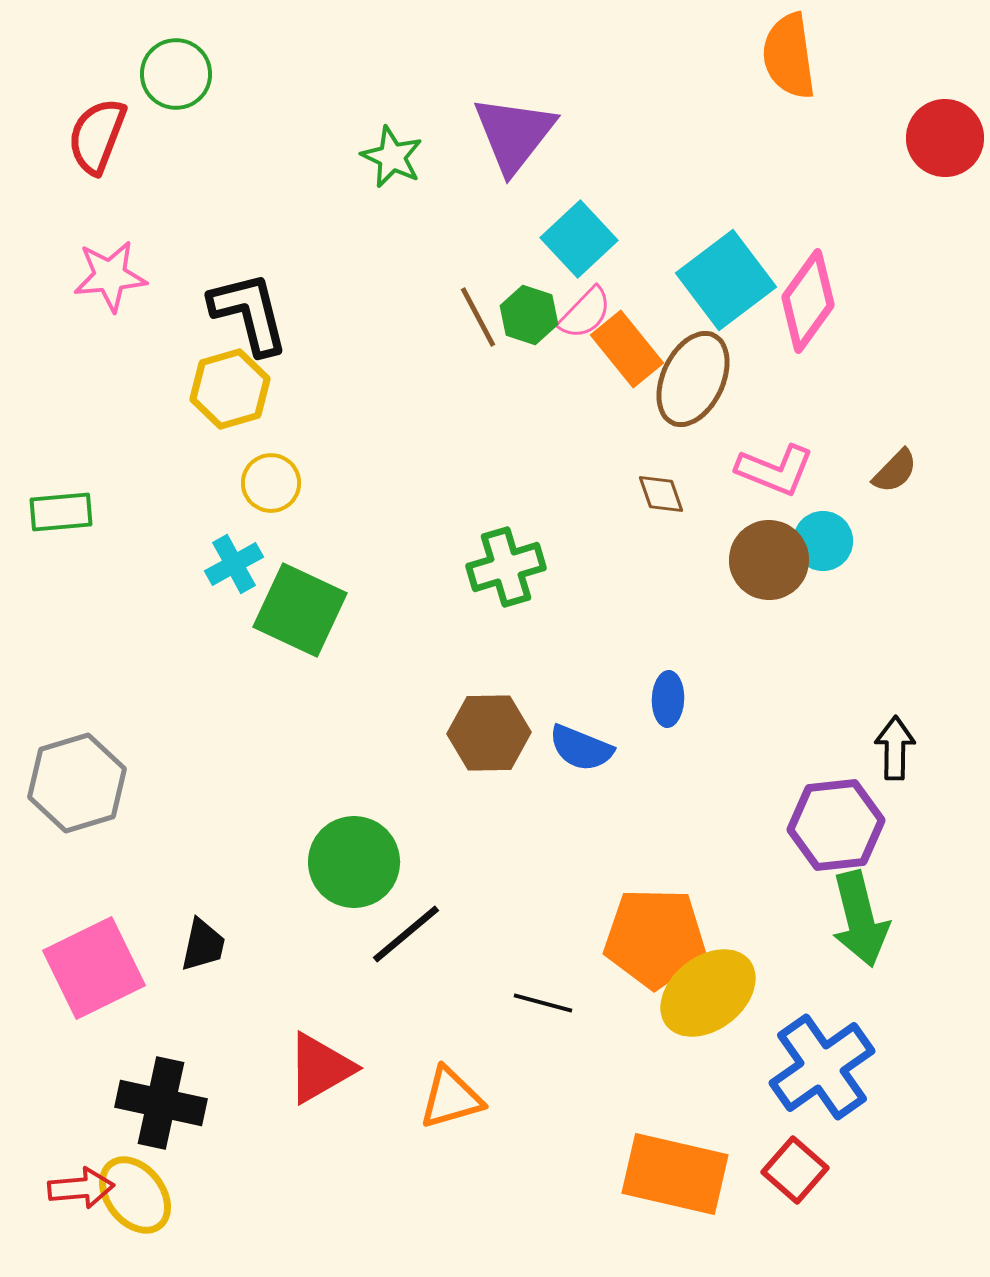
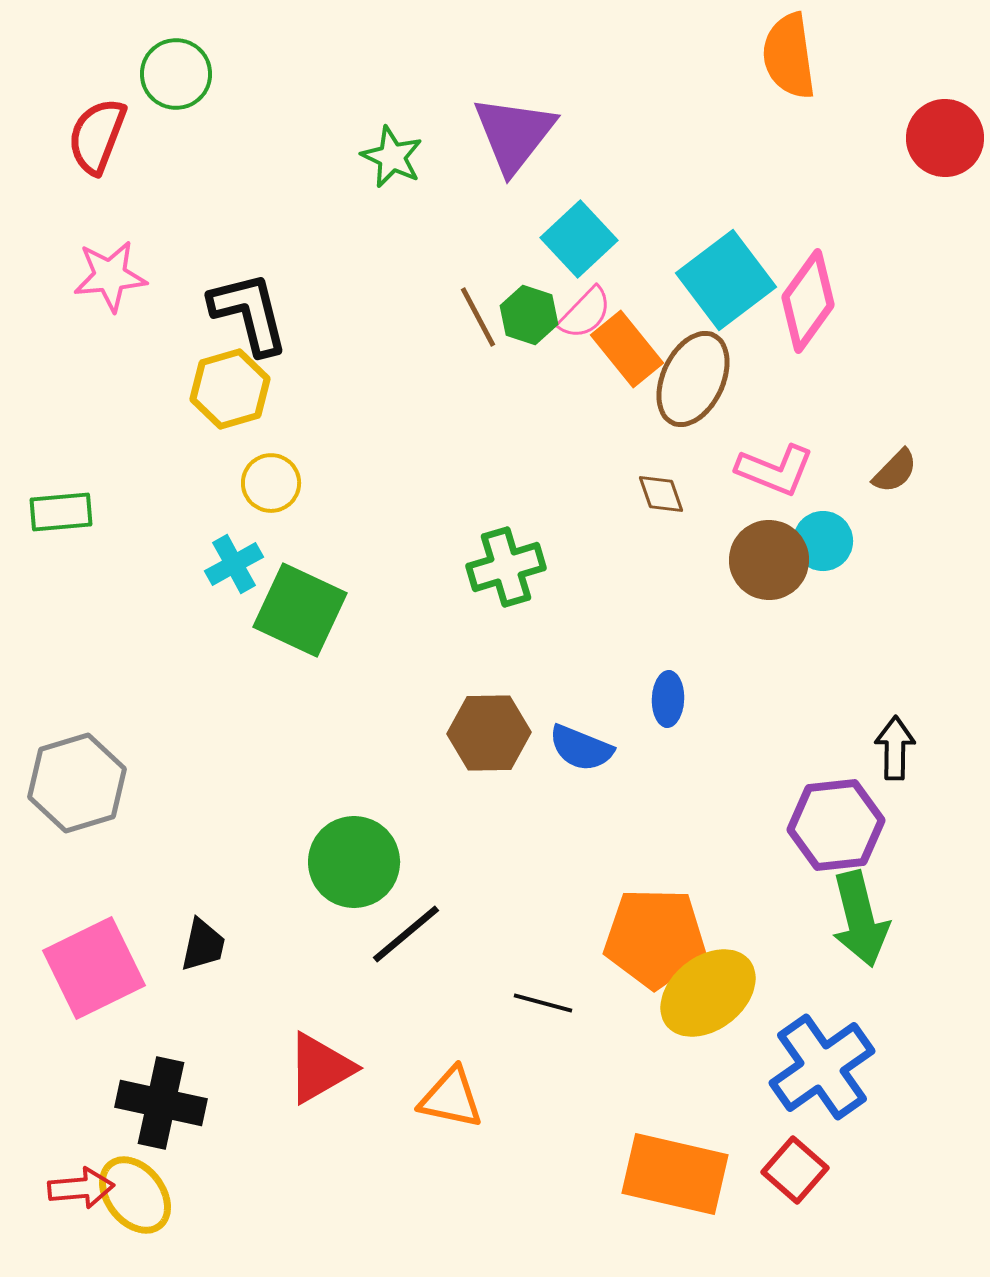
orange triangle at (451, 1098): rotated 28 degrees clockwise
